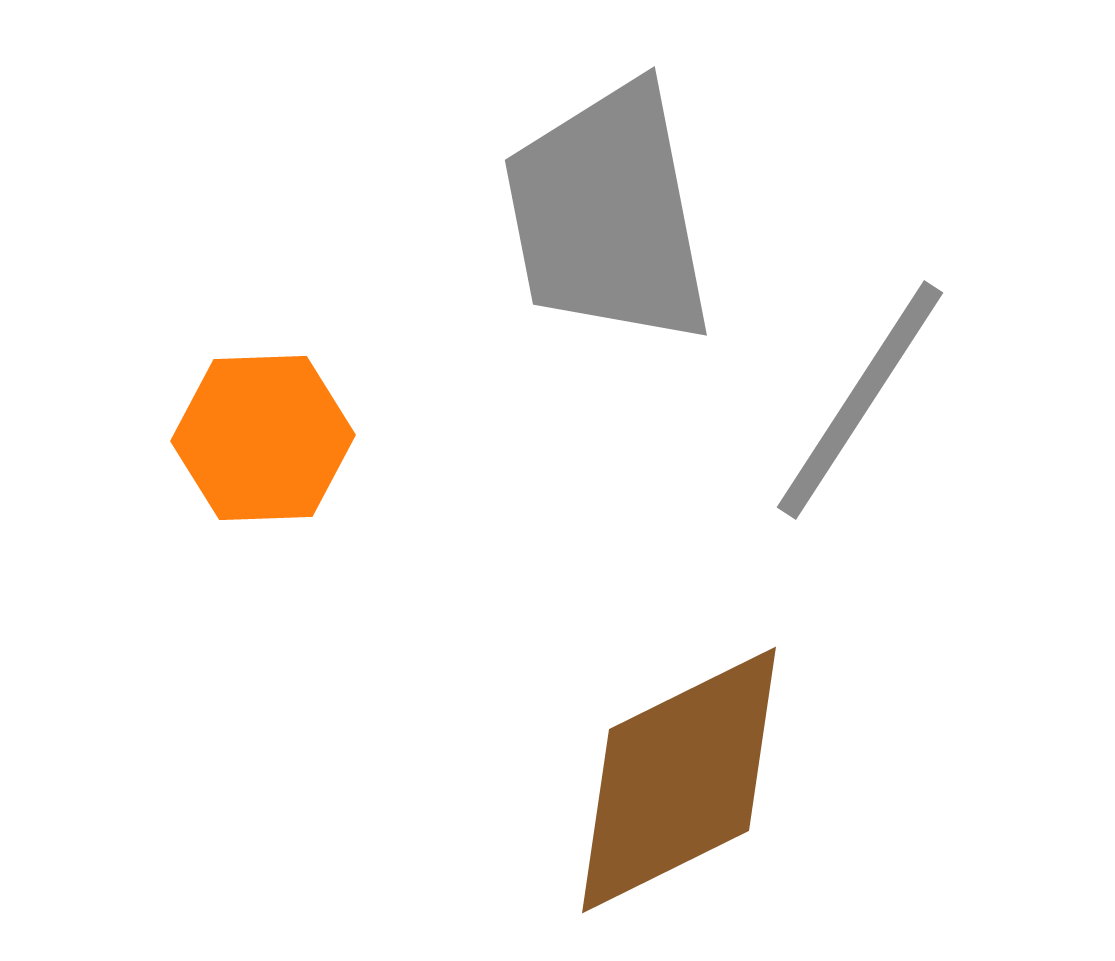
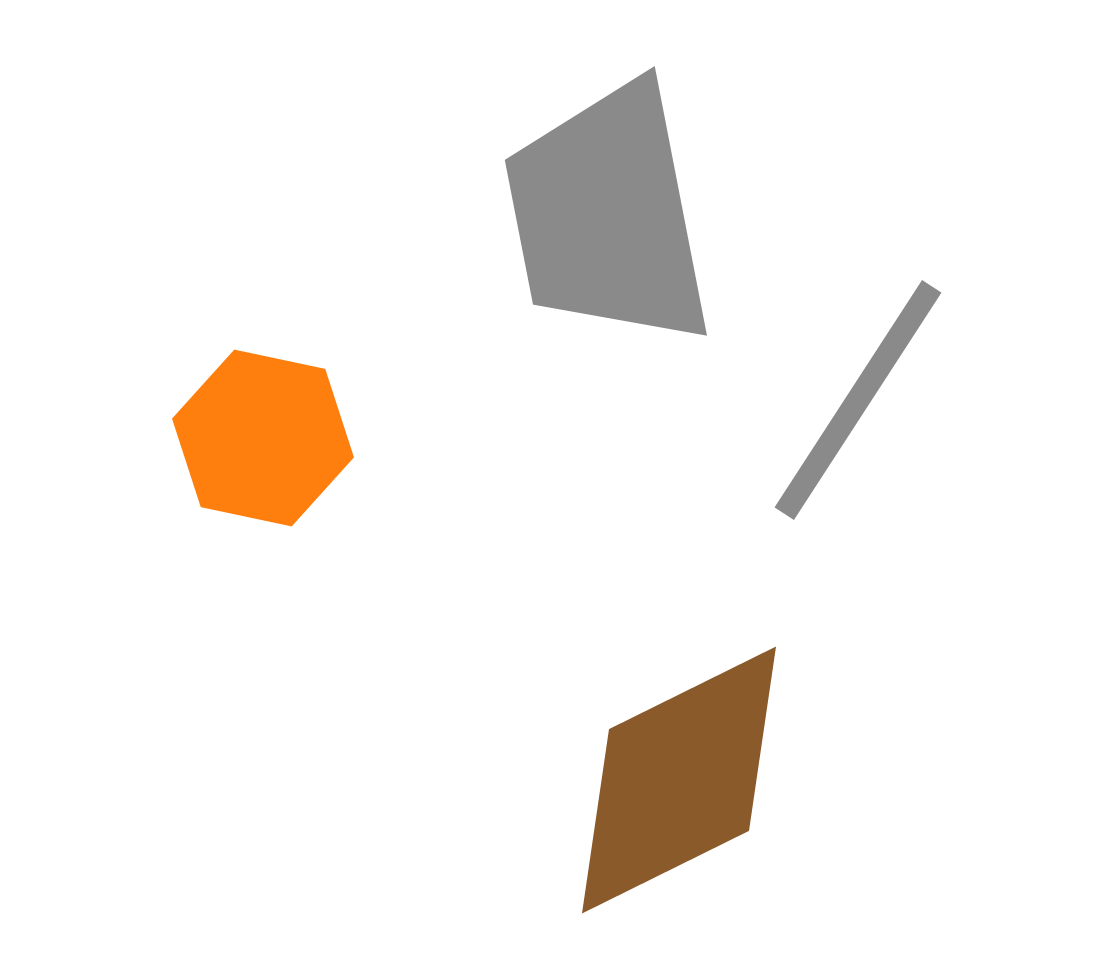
gray line: moved 2 px left
orange hexagon: rotated 14 degrees clockwise
